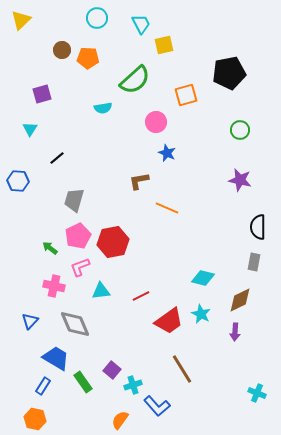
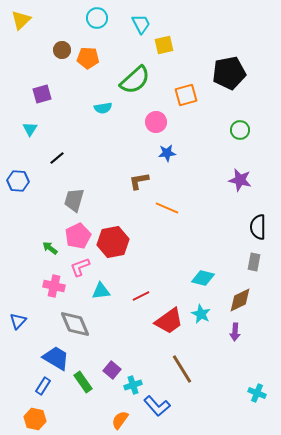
blue star at (167, 153): rotated 30 degrees counterclockwise
blue triangle at (30, 321): moved 12 px left
